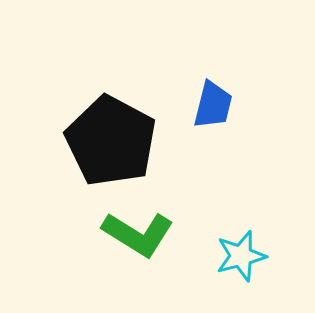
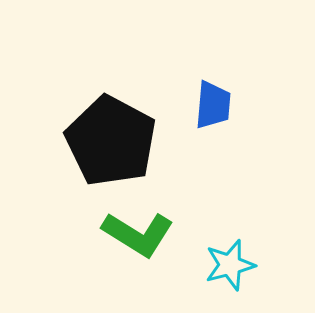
blue trapezoid: rotated 9 degrees counterclockwise
cyan star: moved 11 px left, 9 px down
